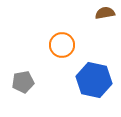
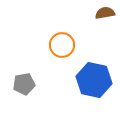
gray pentagon: moved 1 px right, 2 px down
